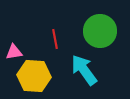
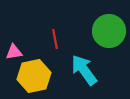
green circle: moved 9 px right
yellow hexagon: rotated 16 degrees counterclockwise
